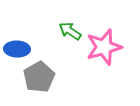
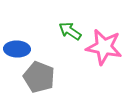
pink star: rotated 27 degrees clockwise
gray pentagon: rotated 20 degrees counterclockwise
